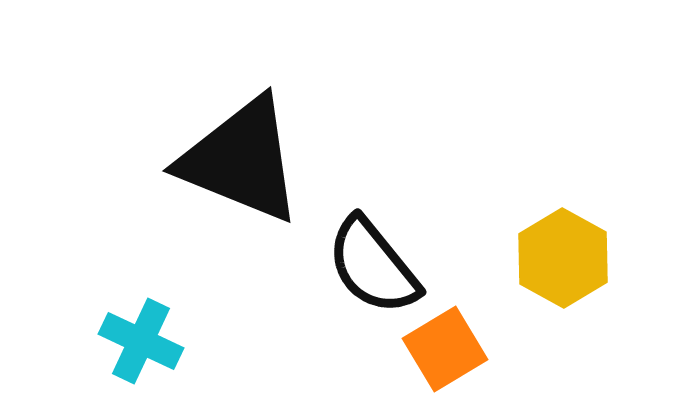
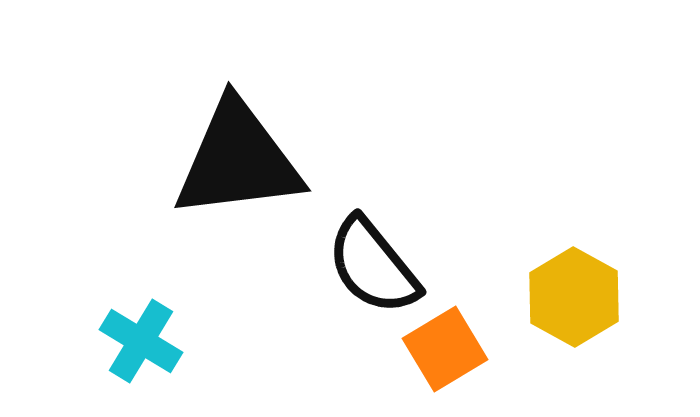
black triangle: moved 3 px left; rotated 29 degrees counterclockwise
yellow hexagon: moved 11 px right, 39 px down
cyan cross: rotated 6 degrees clockwise
